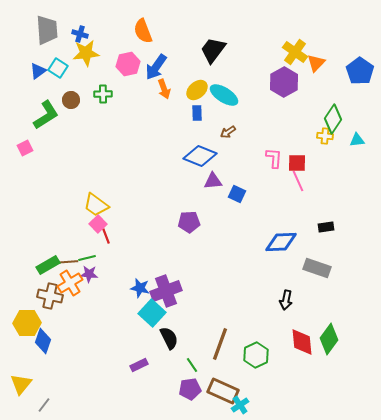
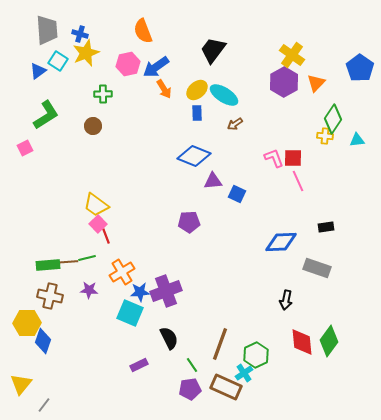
yellow cross at (295, 52): moved 3 px left, 3 px down
yellow star at (86, 53): rotated 16 degrees counterclockwise
orange triangle at (316, 63): moved 20 px down
blue arrow at (156, 67): rotated 20 degrees clockwise
cyan square at (58, 68): moved 7 px up
blue pentagon at (360, 71): moved 3 px up
orange arrow at (164, 89): rotated 12 degrees counterclockwise
brown circle at (71, 100): moved 22 px right, 26 px down
brown arrow at (228, 132): moved 7 px right, 8 px up
blue diamond at (200, 156): moved 6 px left
pink L-shape at (274, 158): rotated 25 degrees counterclockwise
red square at (297, 163): moved 4 px left, 5 px up
green rectangle at (48, 265): rotated 25 degrees clockwise
purple star at (89, 274): moved 16 px down
orange cross at (70, 283): moved 52 px right, 11 px up
blue star at (140, 288): moved 4 px down; rotated 18 degrees counterclockwise
cyan square at (152, 313): moved 22 px left; rotated 20 degrees counterclockwise
green diamond at (329, 339): moved 2 px down
brown rectangle at (223, 391): moved 3 px right, 4 px up
cyan cross at (240, 405): moved 4 px right, 32 px up
